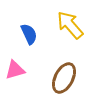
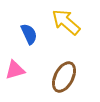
yellow arrow: moved 4 px left, 3 px up; rotated 8 degrees counterclockwise
brown ellipse: moved 1 px up
